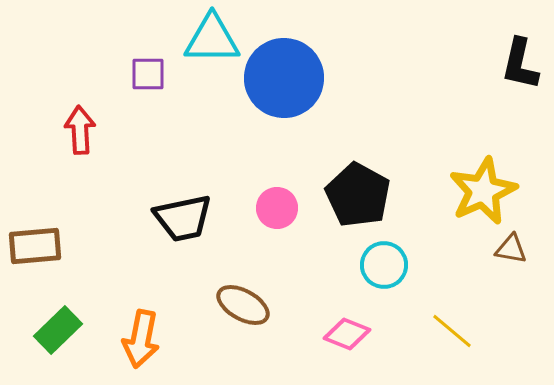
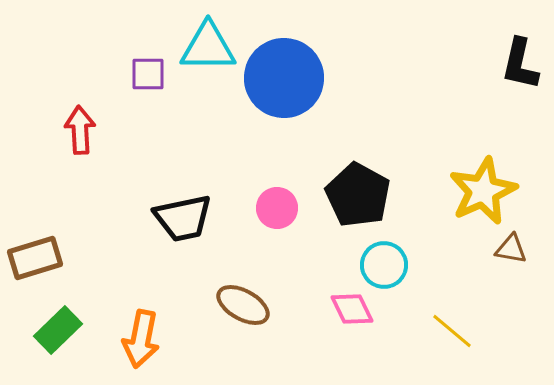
cyan triangle: moved 4 px left, 8 px down
brown rectangle: moved 12 px down; rotated 12 degrees counterclockwise
pink diamond: moved 5 px right, 25 px up; rotated 42 degrees clockwise
